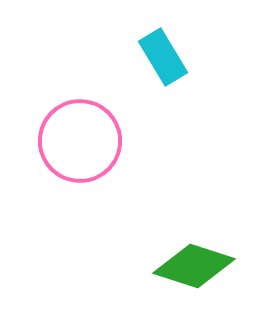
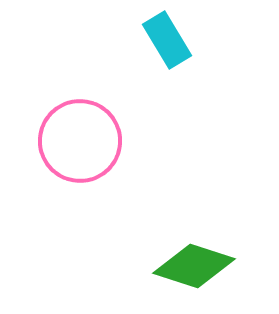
cyan rectangle: moved 4 px right, 17 px up
